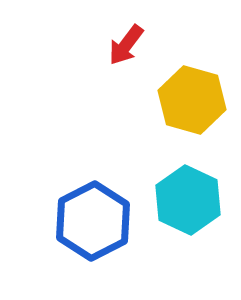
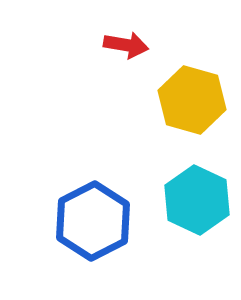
red arrow: rotated 117 degrees counterclockwise
cyan hexagon: moved 9 px right
